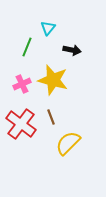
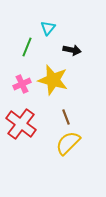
brown line: moved 15 px right
